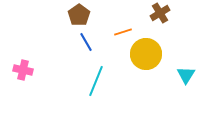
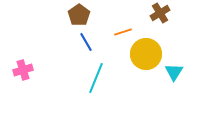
pink cross: rotated 30 degrees counterclockwise
cyan triangle: moved 12 px left, 3 px up
cyan line: moved 3 px up
